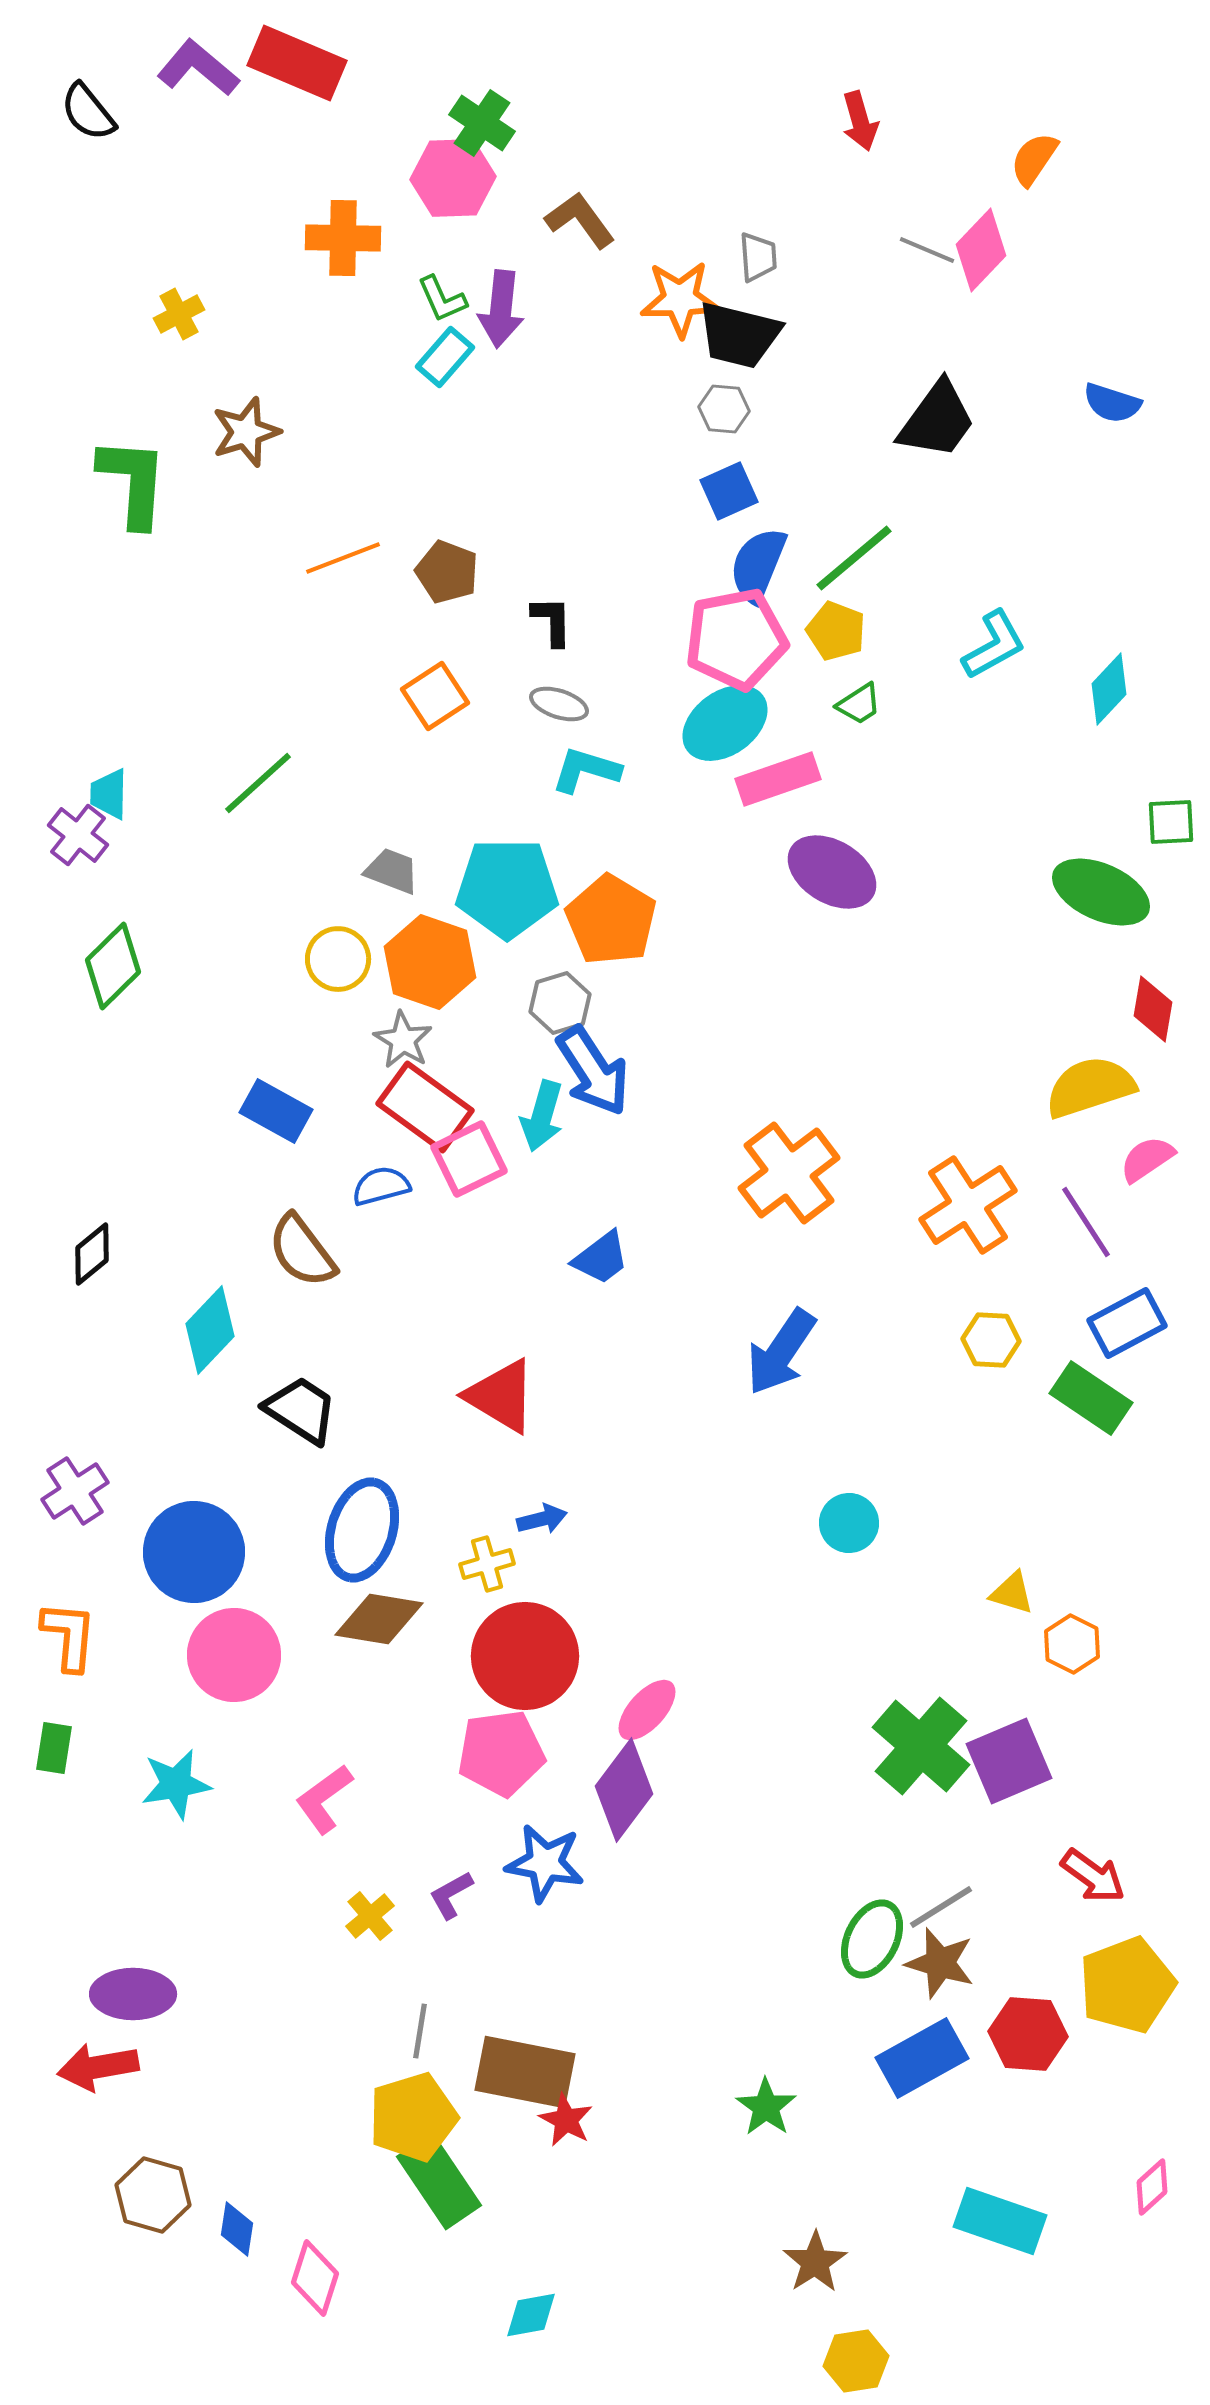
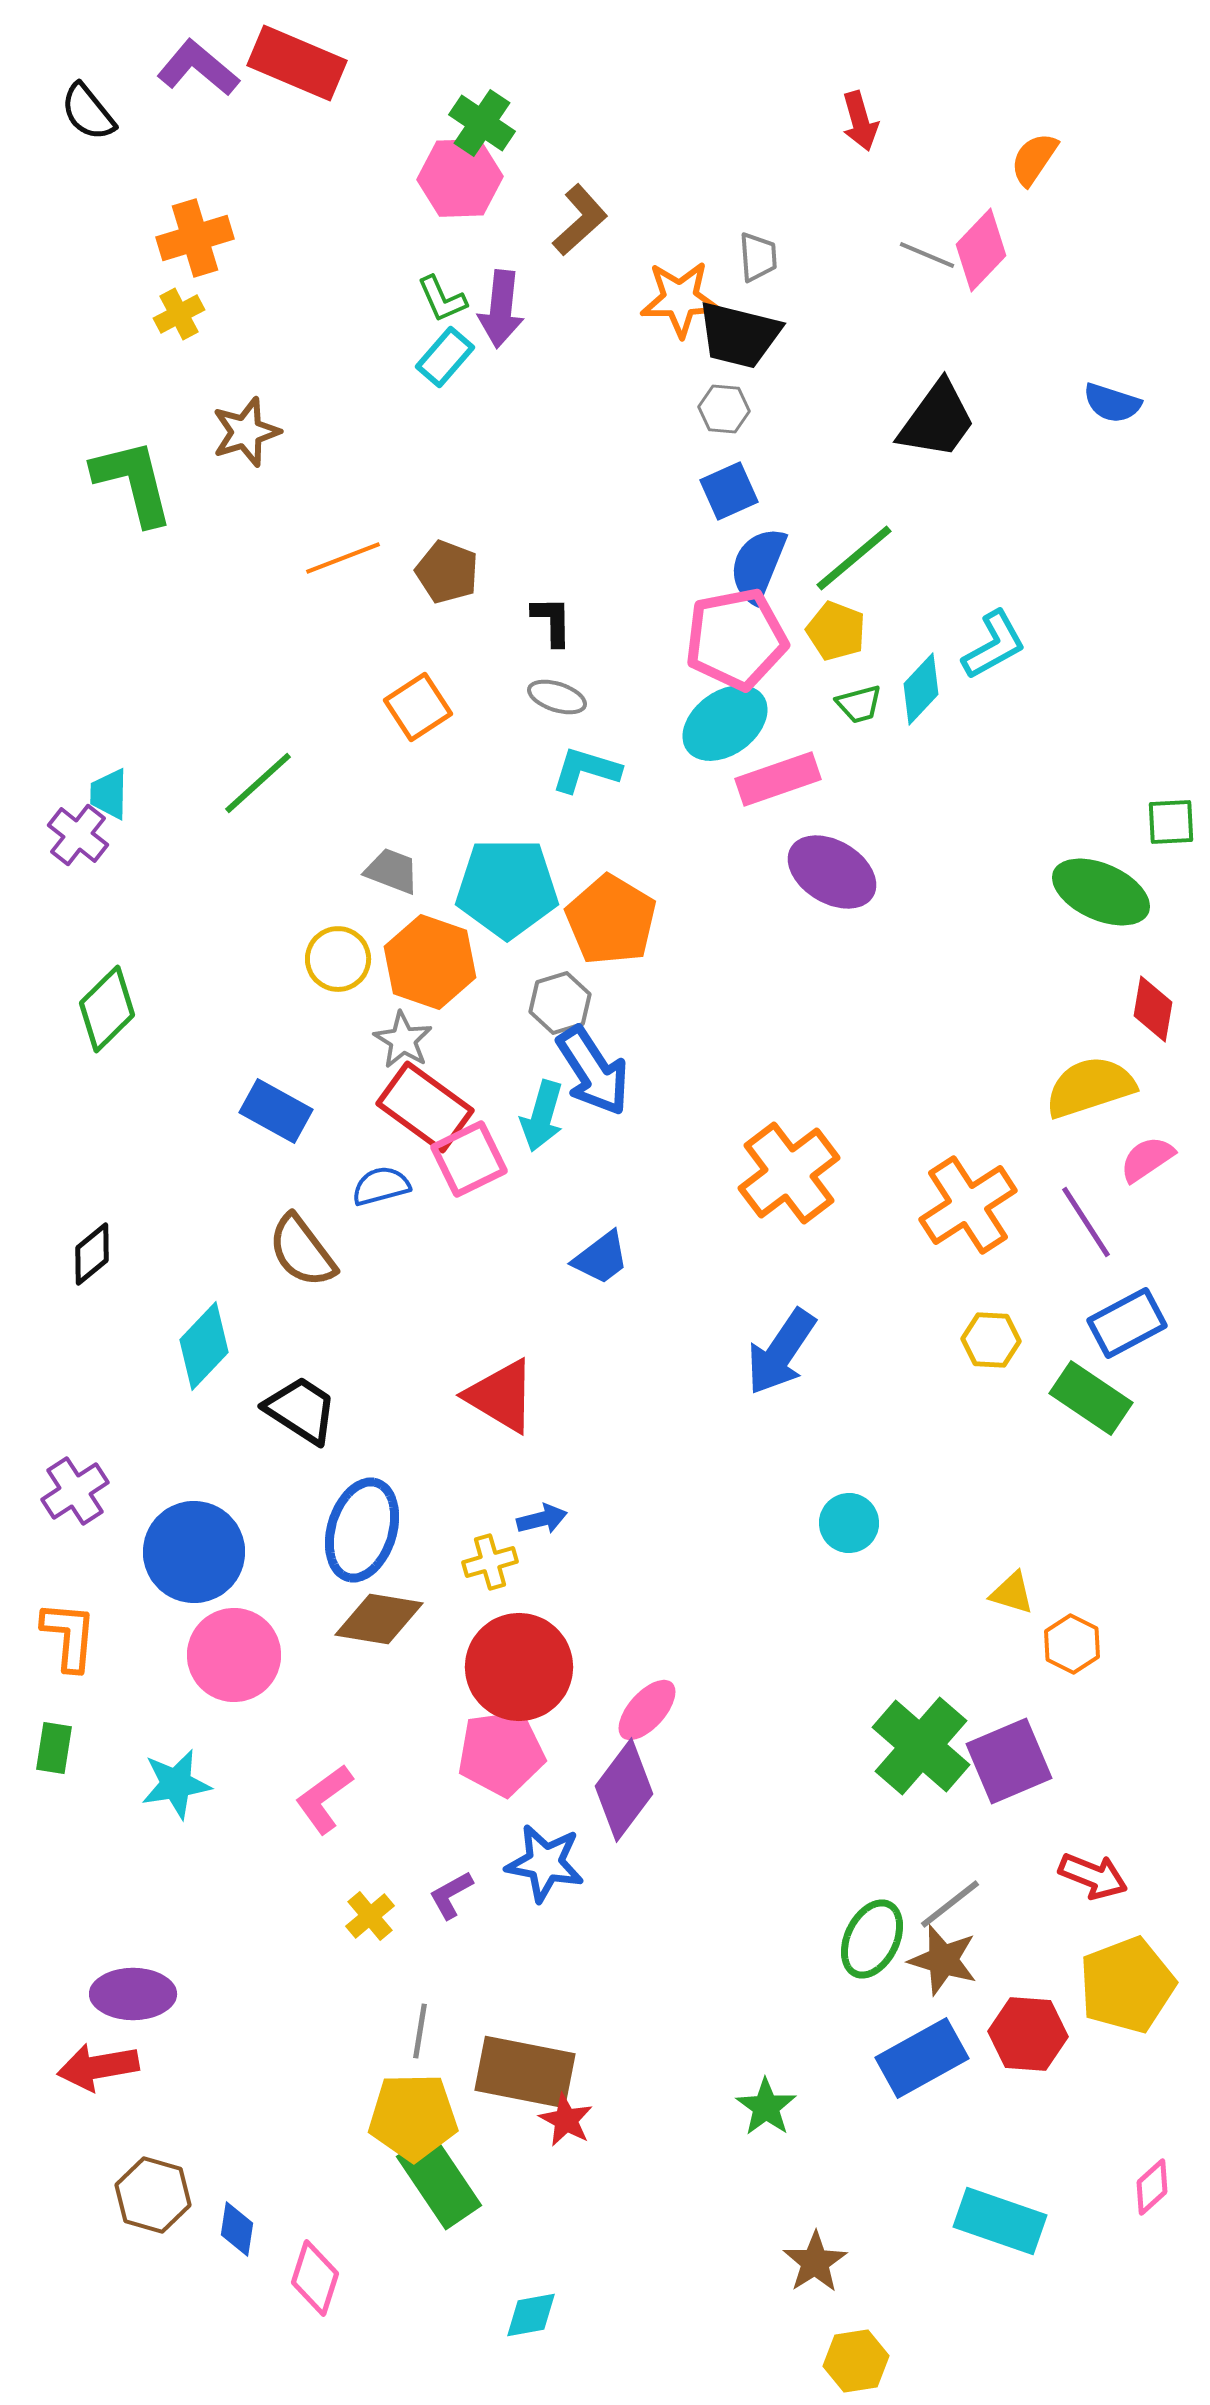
pink hexagon at (453, 178): moved 7 px right
brown L-shape at (580, 220): rotated 84 degrees clockwise
orange cross at (343, 238): moved 148 px left; rotated 18 degrees counterclockwise
gray line at (927, 250): moved 5 px down
green L-shape at (133, 482): rotated 18 degrees counterclockwise
cyan diamond at (1109, 689): moved 188 px left
orange square at (435, 696): moved 17 px left, 11 px down
gray ellipse at (559, 704): moved 2 px left, 7 px up
green trapezoid at (859, 704): rotated 18 degrees clockwise
green diamond at (113, 966): moved 6 px left, 43 px down
cyan diamond at (210, 1330): moved 6 px left, 16 px down
yellow cross at (487, 1564): moved 3 px right, 2 px up
red circle at (525, 1656): moved 6 px left, 11 px down
red arrow at (1093, 1876): rotated 14 degrees counterclockwise
gray line at (941, 1907): moved 9 px right, 3 px up; rotated 6 degrees counterclockwise
brown star at (940, 1963): moved 3 px right, 3 px up
yellow pentagon at (413, 2117): rotated 16 degrees clockwise
